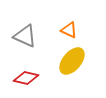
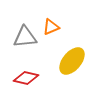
orange triangle: moved 18 px left, 3 px up; rotated 48 degrees counterclockwise
gray triangle: moved 1 px down; rotated 30 degrees counterclockwise
